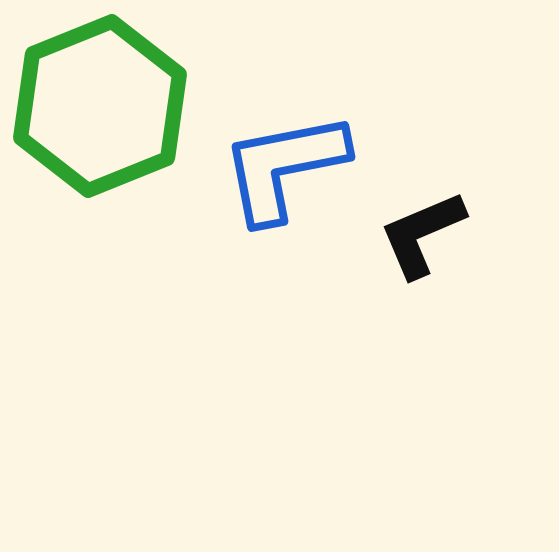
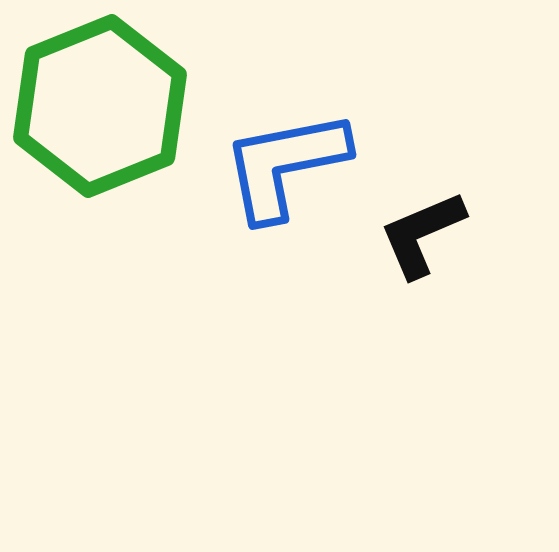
blue L-shape: moved 1 px right, 2 px up
